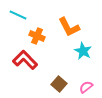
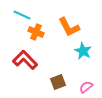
cyan line: moved 4 px right
orange cross: moved 1 px left, 4 px up
brown square: moved 1 px left, 2 px up; rotated 28 degrees clockwise
